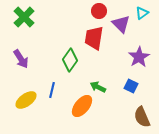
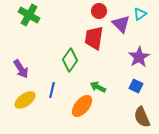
cyan triangle: moved 2 px left, 1 px down
green cross: moved 5 px right, 2 px up; rotated 15 degrees counterclockwise
purple arrow: moved 10 px down
blue square: moved 5 px right
yellow ellipse: moved 1 px left
